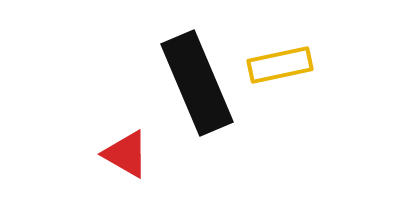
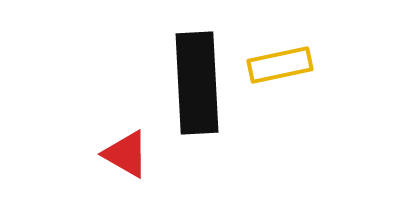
black rectangle: rotated 20 degrees clockwise
